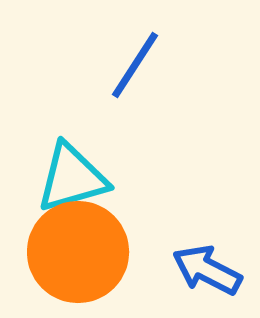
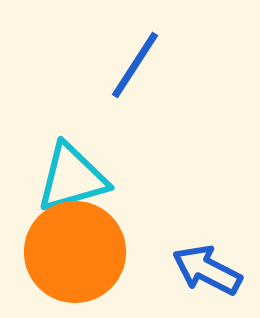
orange circle: moved 3 px left
